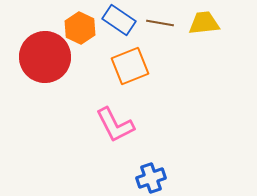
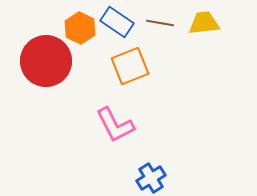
blue rectangle: moved 2 px left, 2 px down
red circle: moved 1 px right, 4 px down
blue cross: rotated 12 degrees counterclockwise
